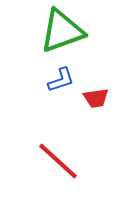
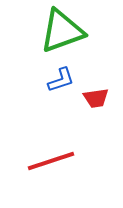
red line: moved 7 px left; rotated 60 degrees counterclockwise
